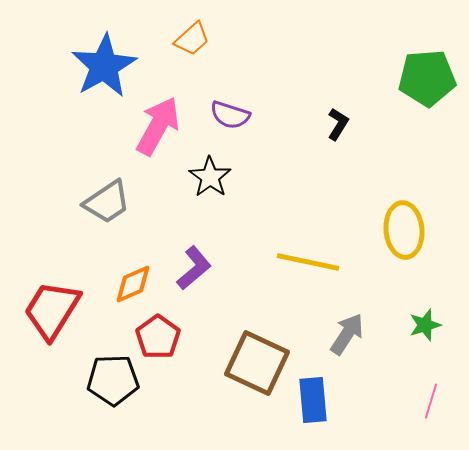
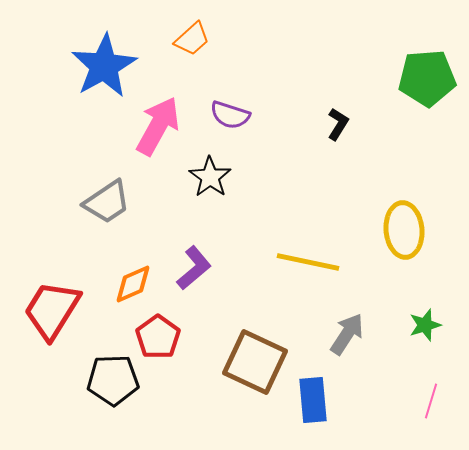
brown square: moved 2 px left, 1 px up
